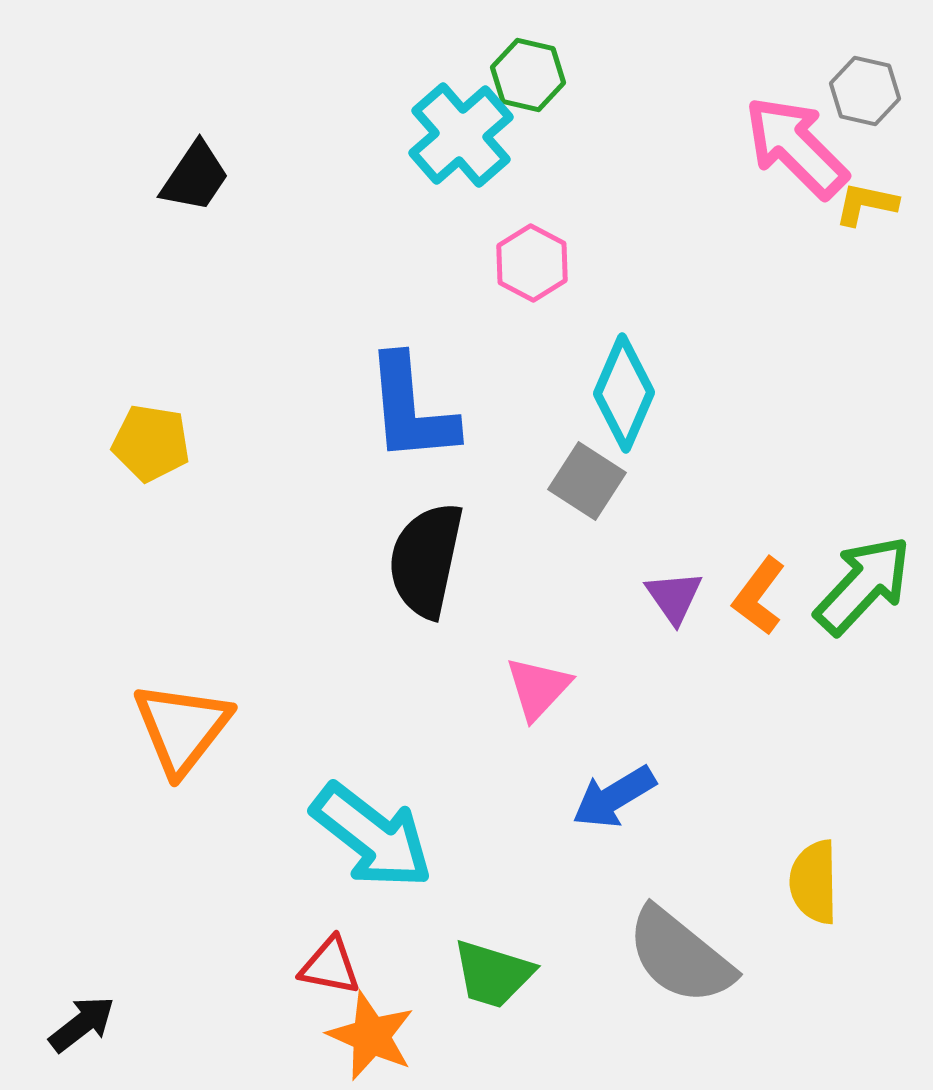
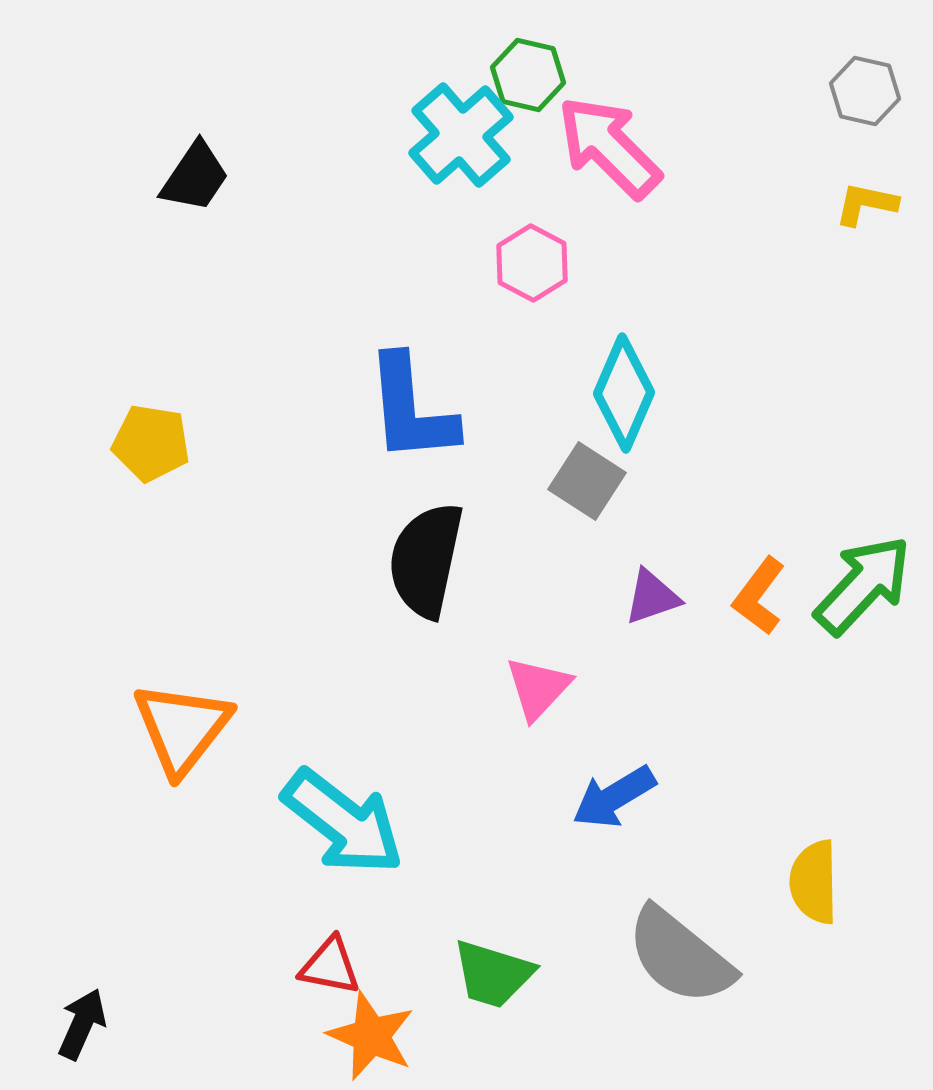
pink arrow: moved 187 px left
purple triangle: moved 22 px left; rotated 46 degrees clockwise
cyan arrow: moved 29 px left, 14 px up
black arrow: rotated 28 degrees counterclockwise
